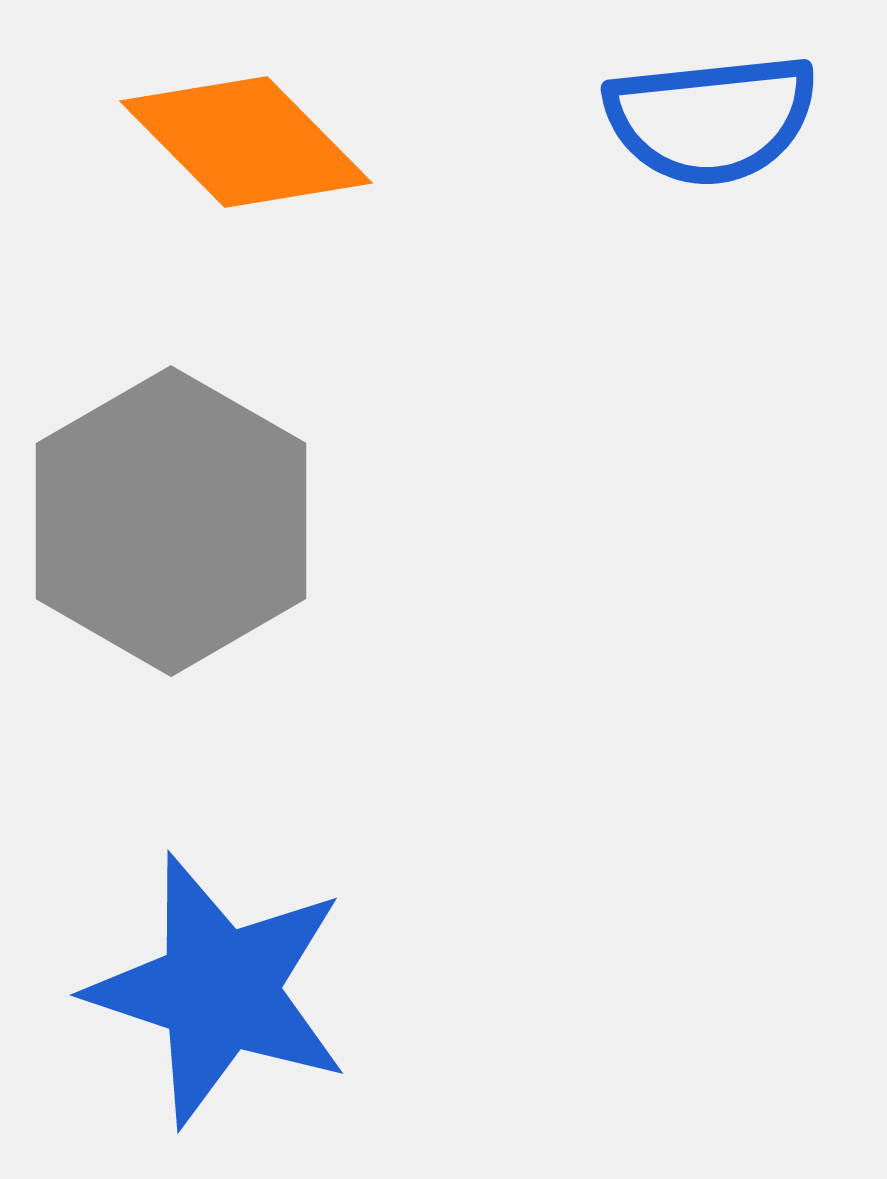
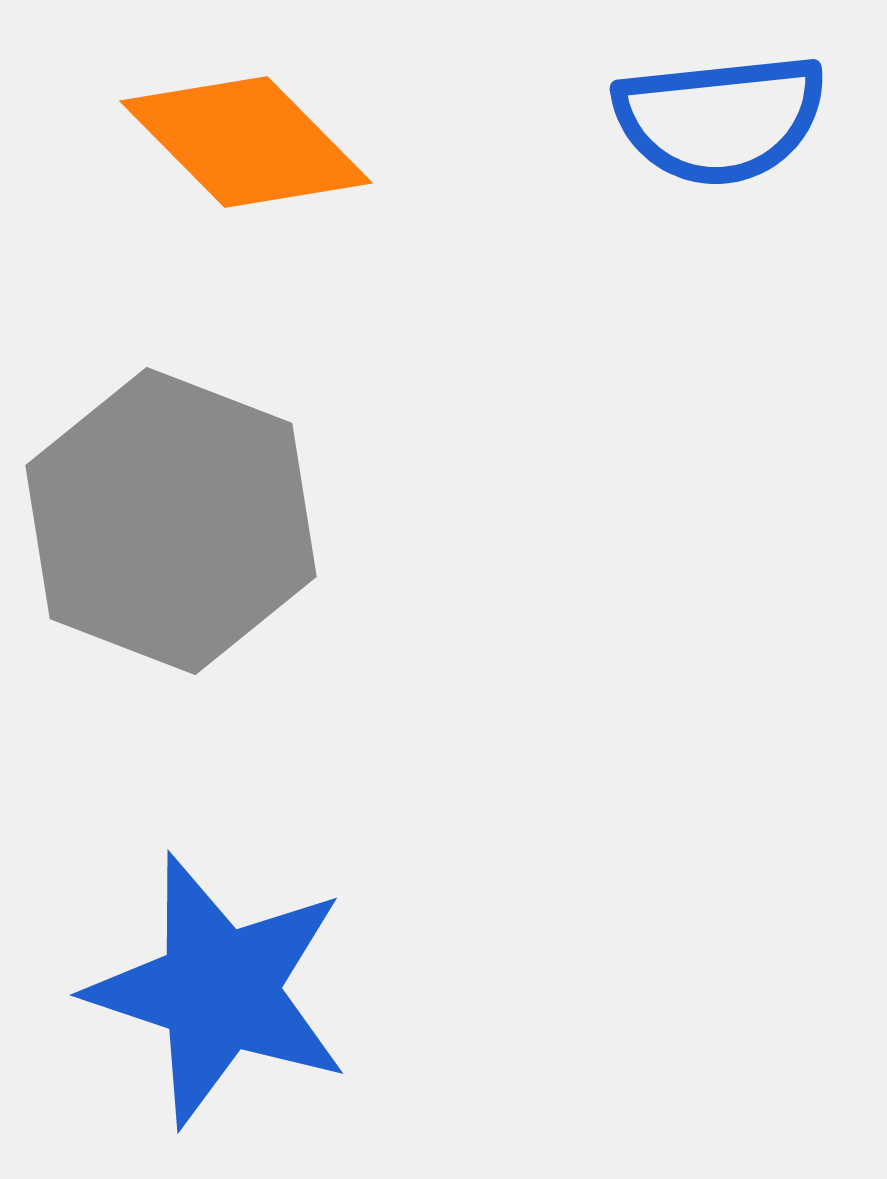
blue semicircle: moved 9 px right
gray hexagon: rotated 9 degrees counterclockwise
